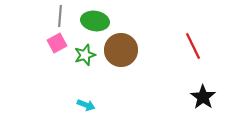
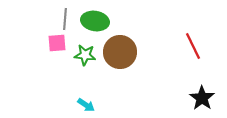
gray line: moved 5 px right, 3 px down
pink square: rotated 24 degrees clockwise
brown circle: moved 1 px left, 2 px down
green star: rotated 25 degrees clockwise
black star: moved 1 px left, 1 px down
cyan arrow: rotated 12 degrees clockwise
